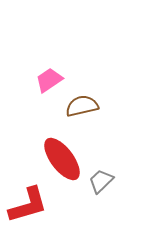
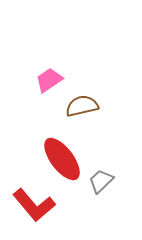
red L-shape: moved 6 px right; rotated 66 degrees clockwise
